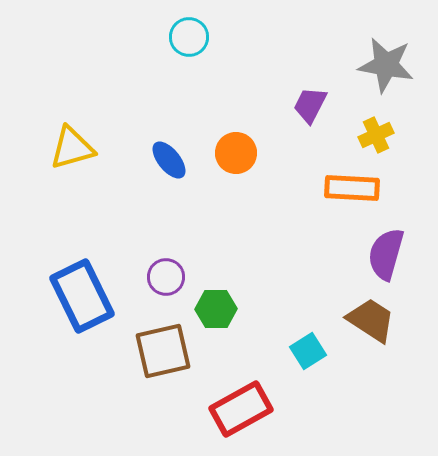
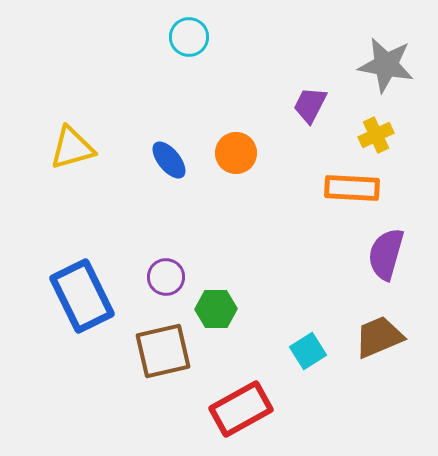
brown trapezoid: moved 8 px right, 17 px down; rotated 56 degrees counterclockwise
